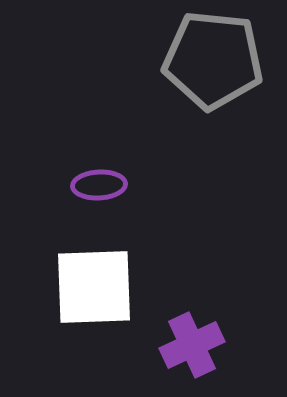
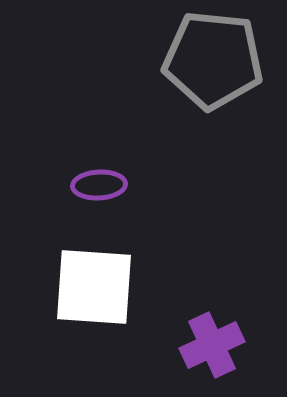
white square: rotated 6 degrees clockwise
purple cross: moved 20 px right
